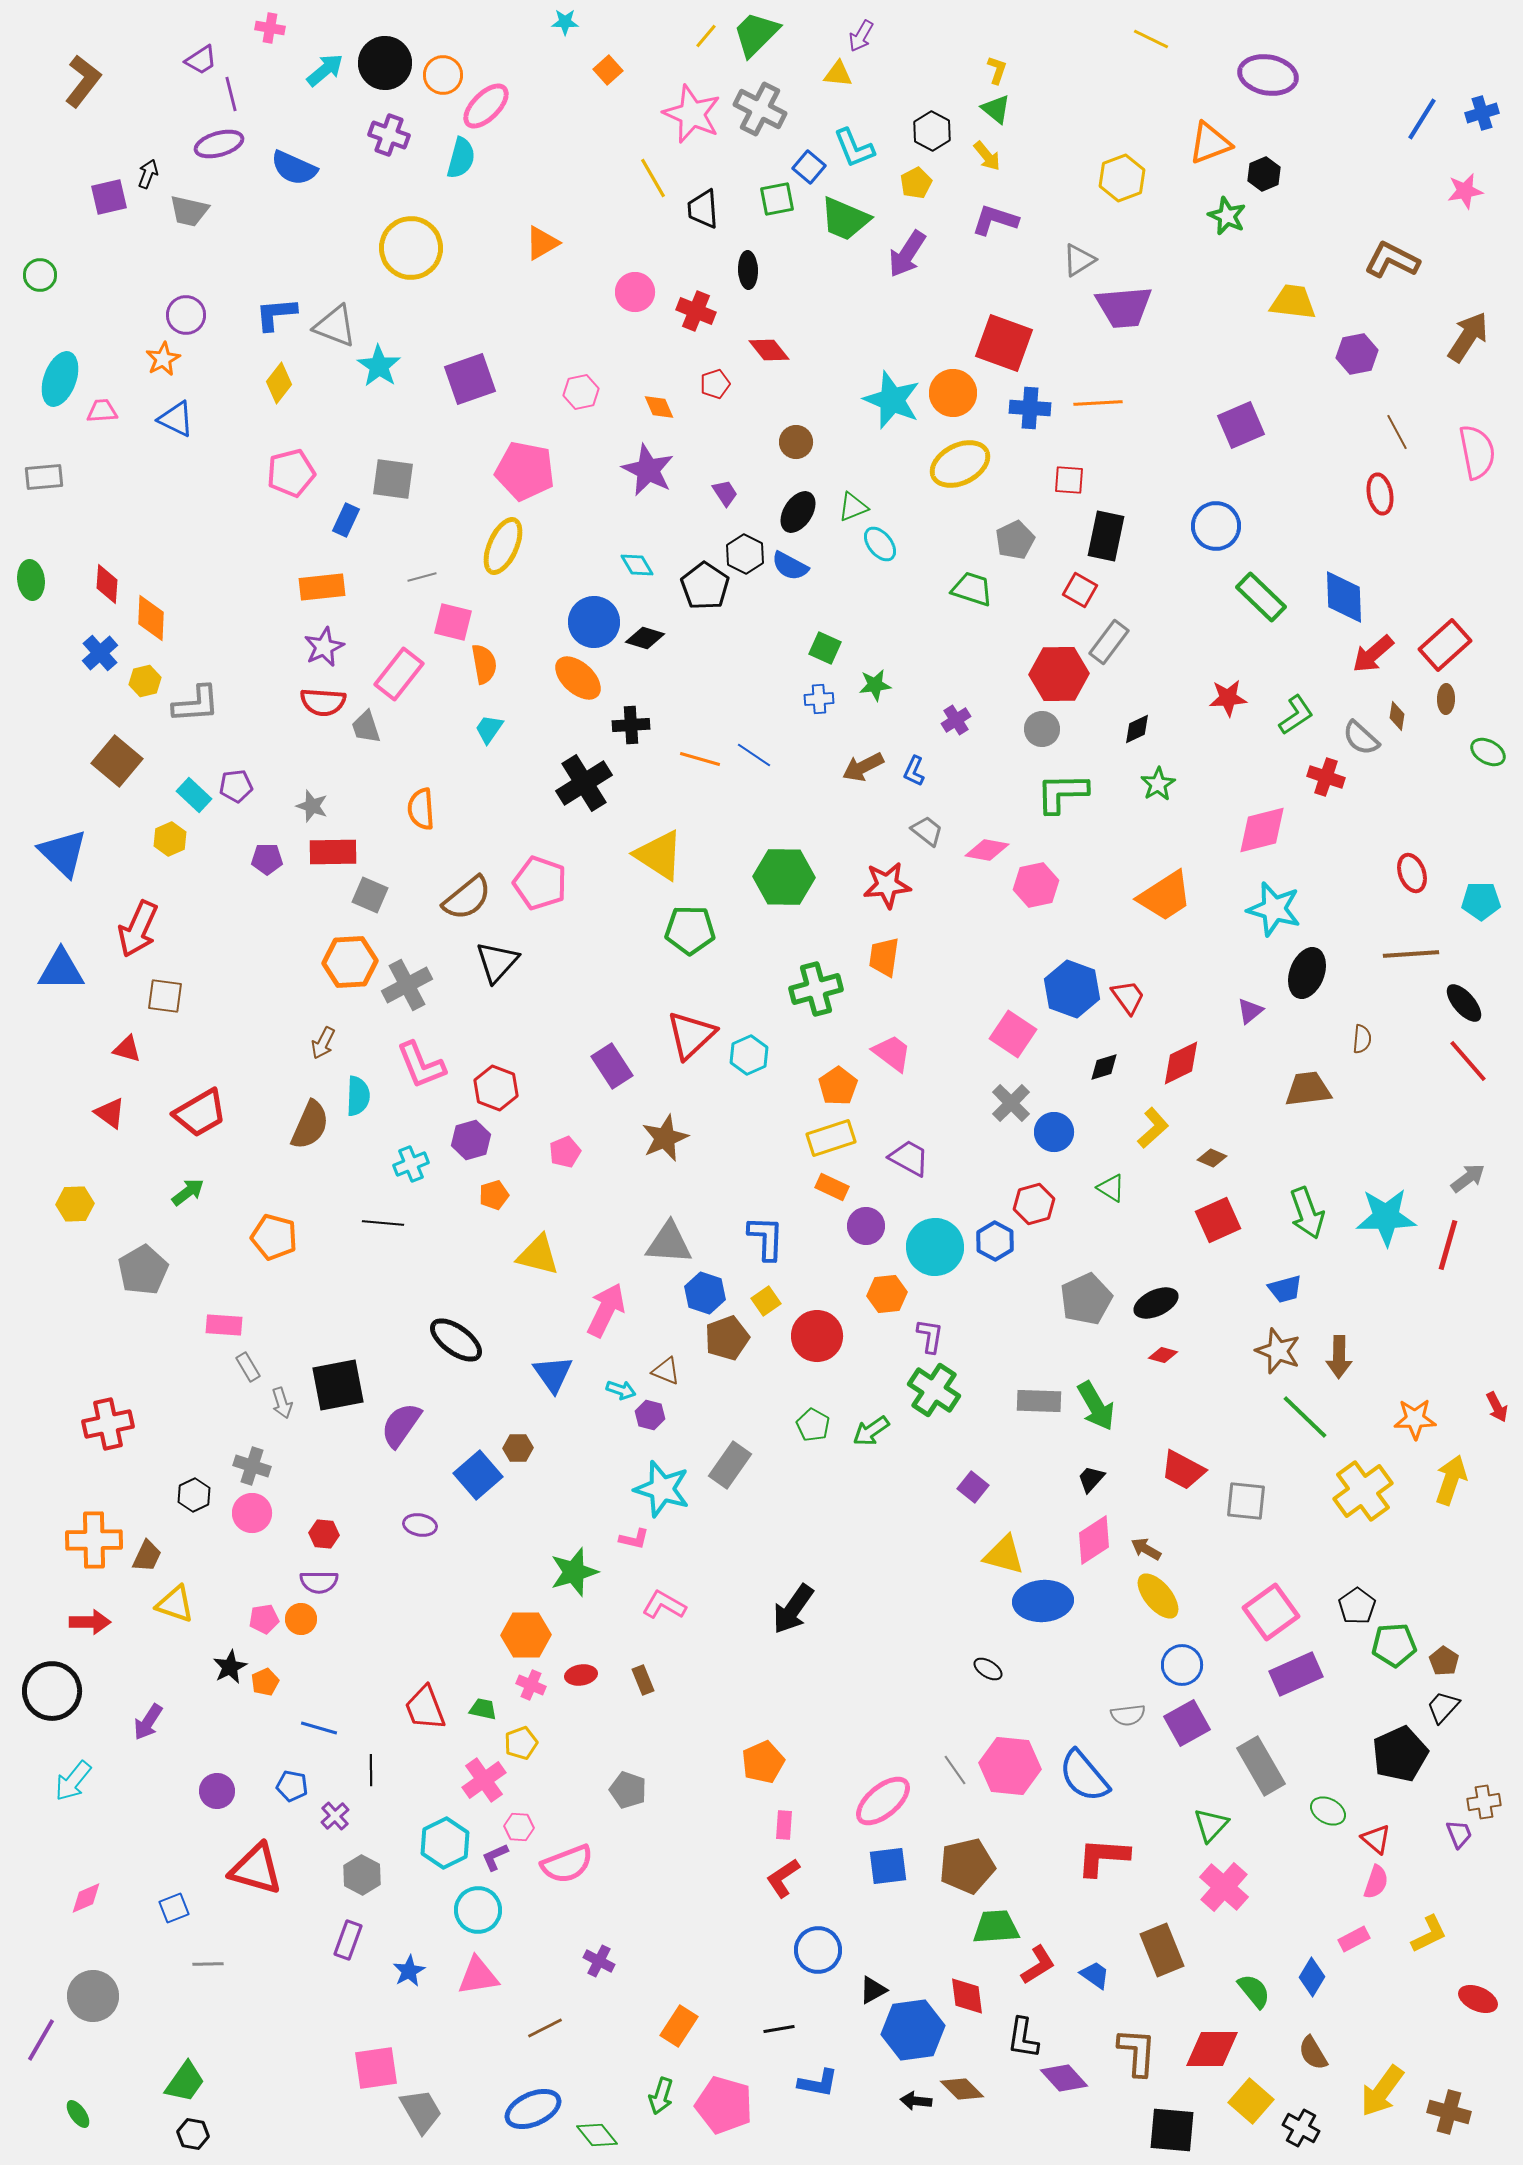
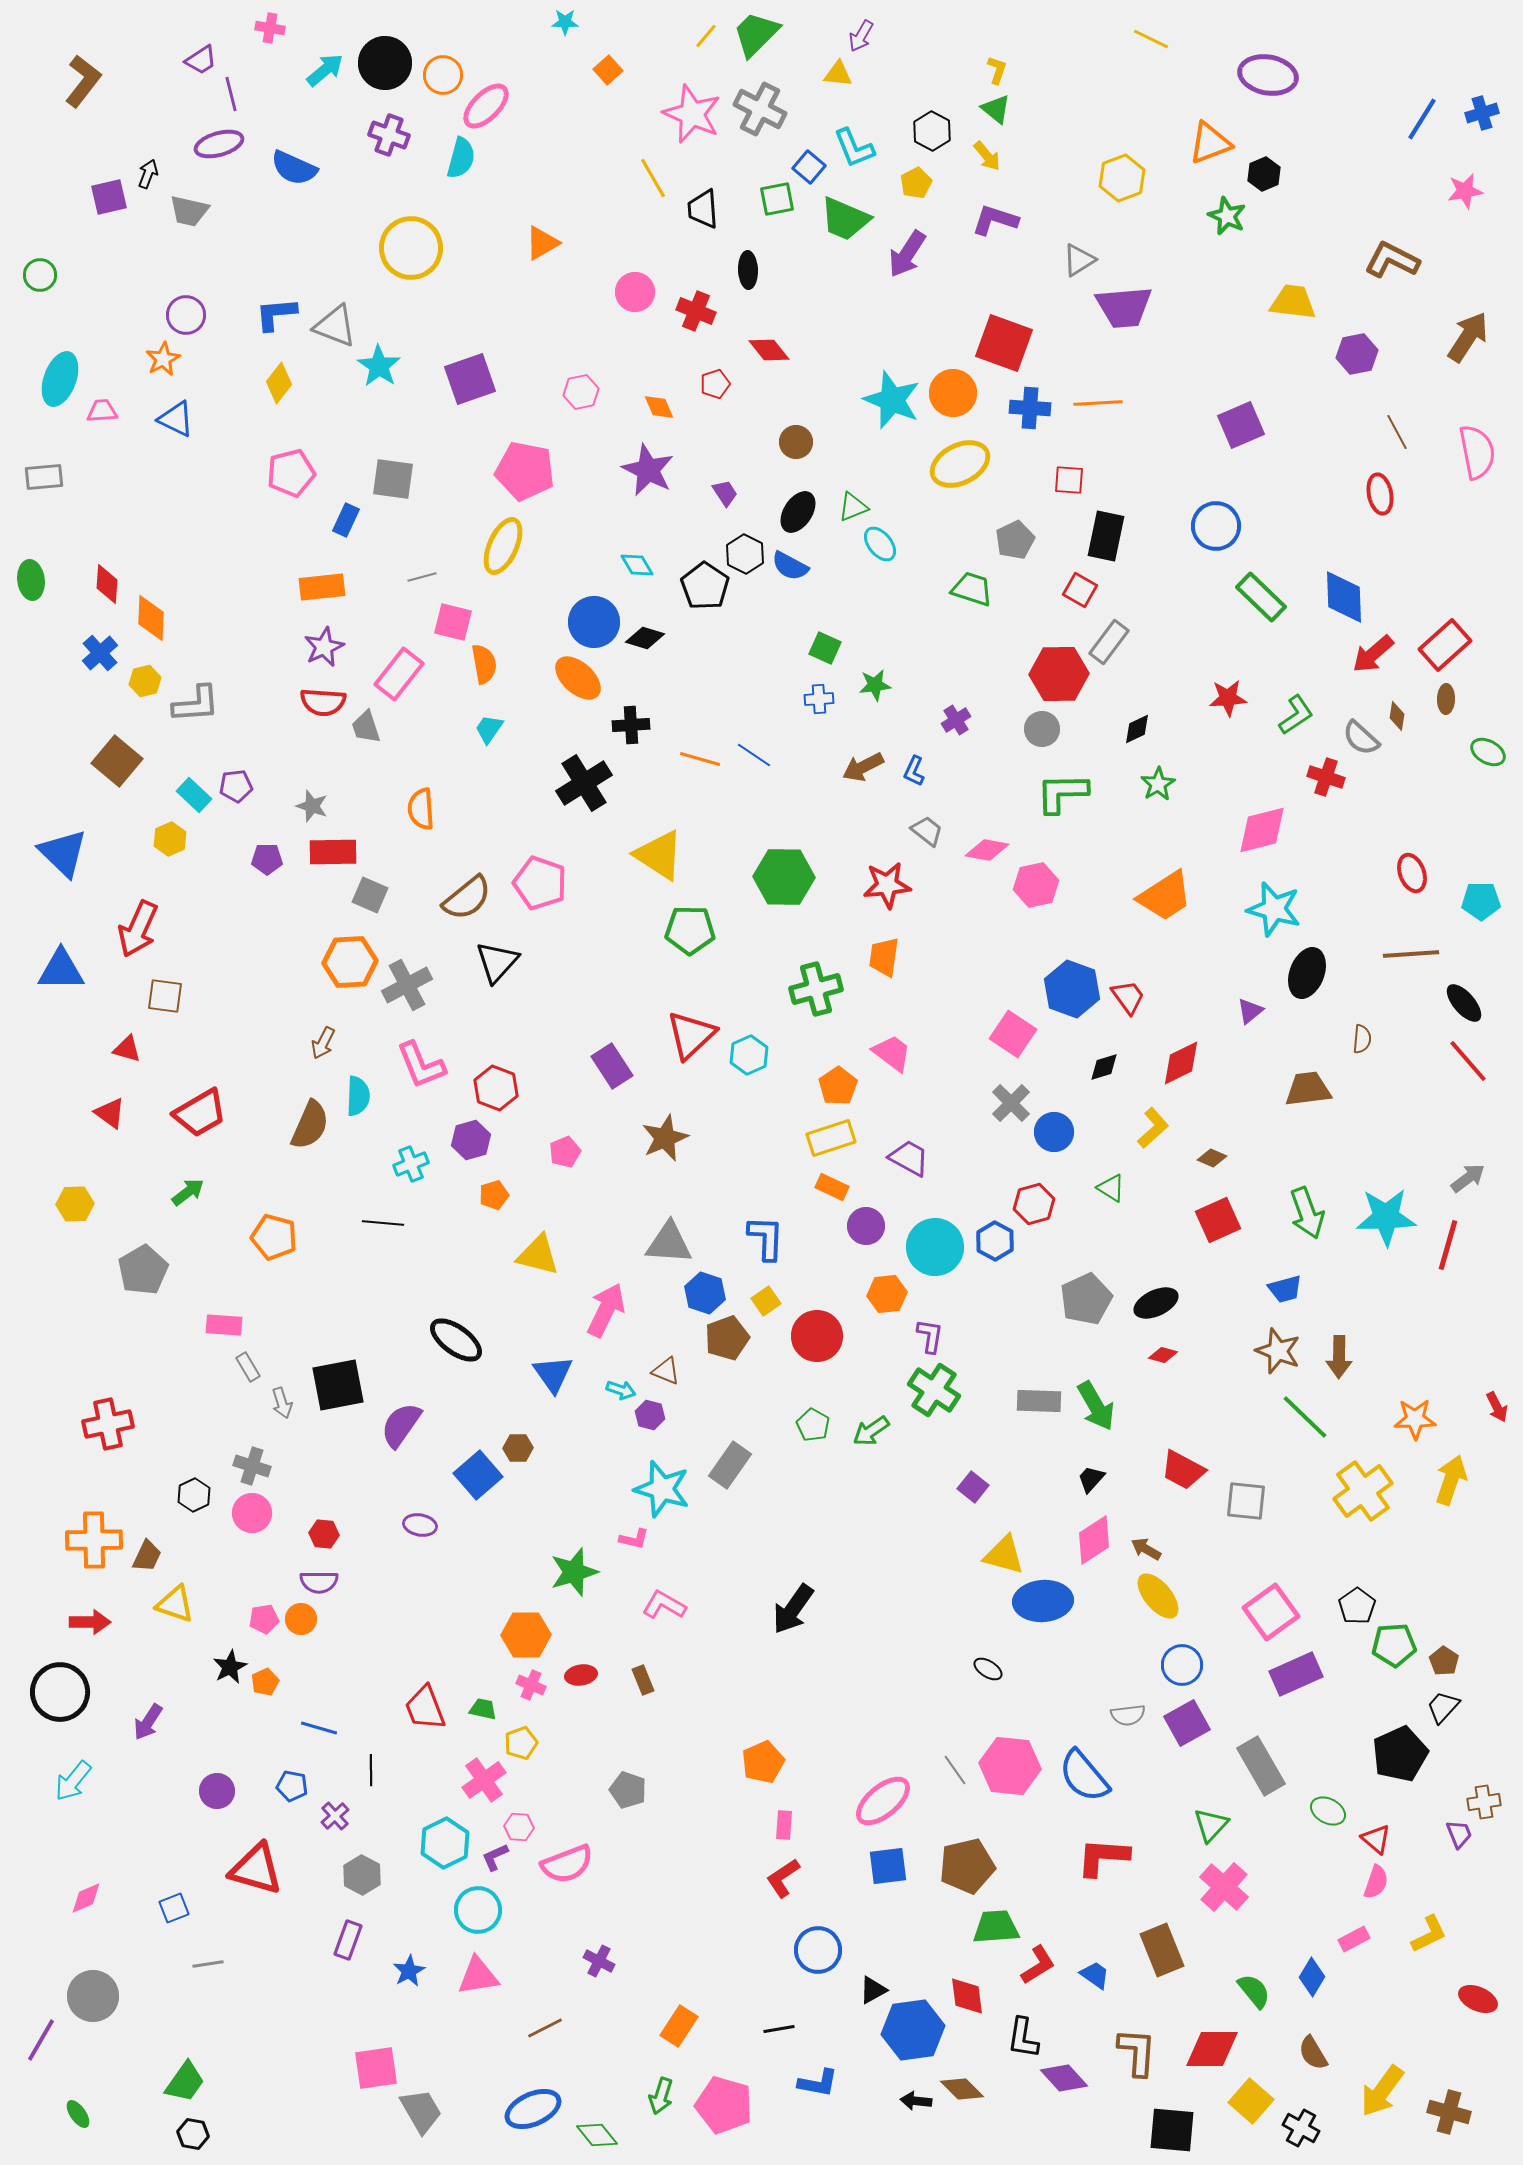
black circle at (52, 1691): moved 8 px right, 1 px down
gray line at (208, 1964): rotated 8 degrees counterclockwise
